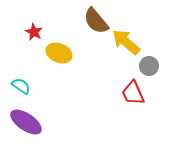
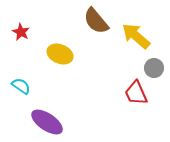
red star: moved 13 px left
yellow arrow: moved 10 px right, 6 px up
yellow ellipse: moved 1 px right, 1 px down
gray circle: moved 5 px right, 2 px down
red trapezoid: moved 3 px right
purple ellipse: moved 21 px right
